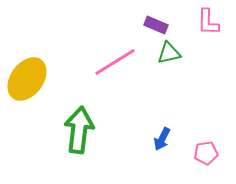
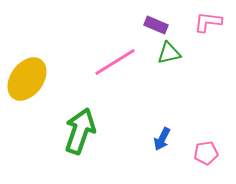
pink L-shape: rotated 96 degrees clockwise
green arrow: moved 1 px right, 1 px down; rotated 12 degrees clockwise
